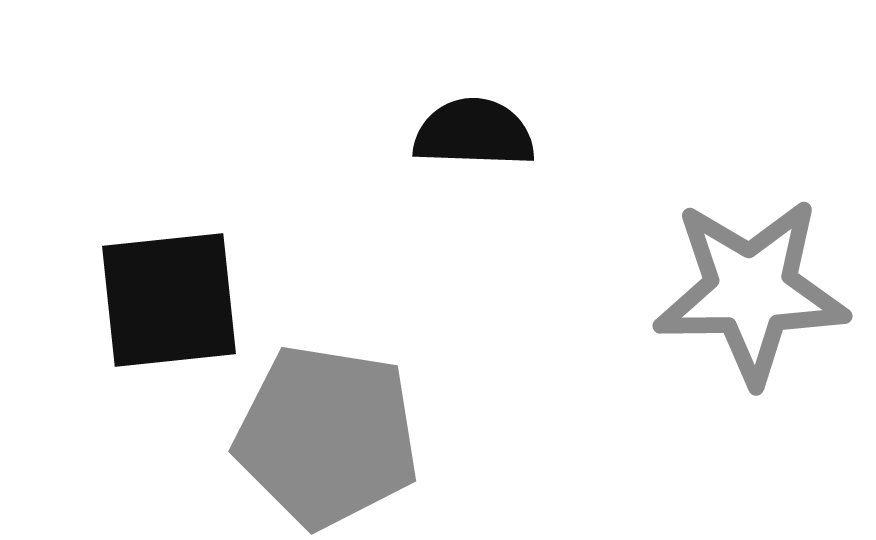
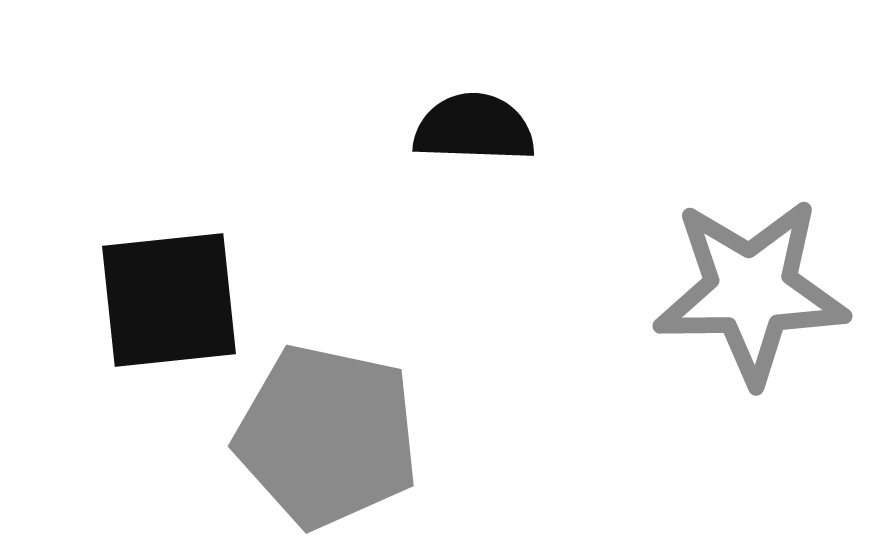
black semicircle: moved 5 px up
gray pentagon: rotated 3 degrees clockwise
